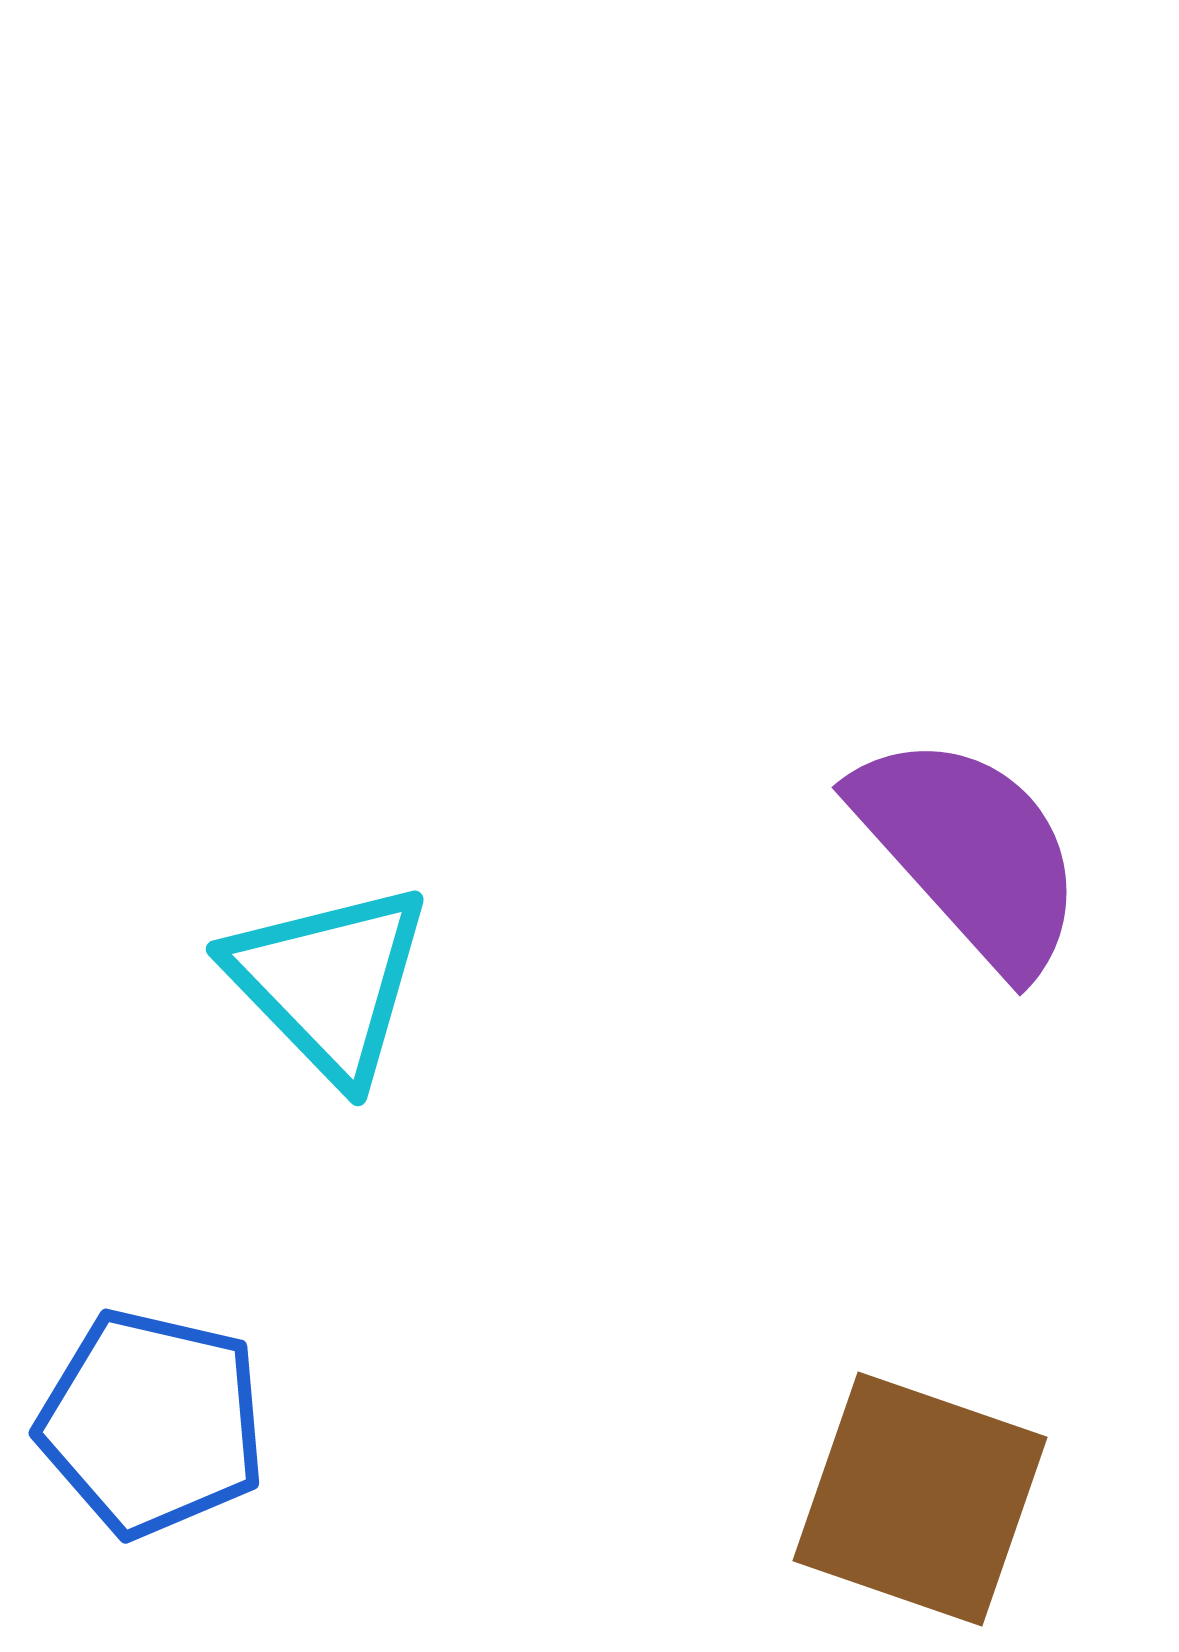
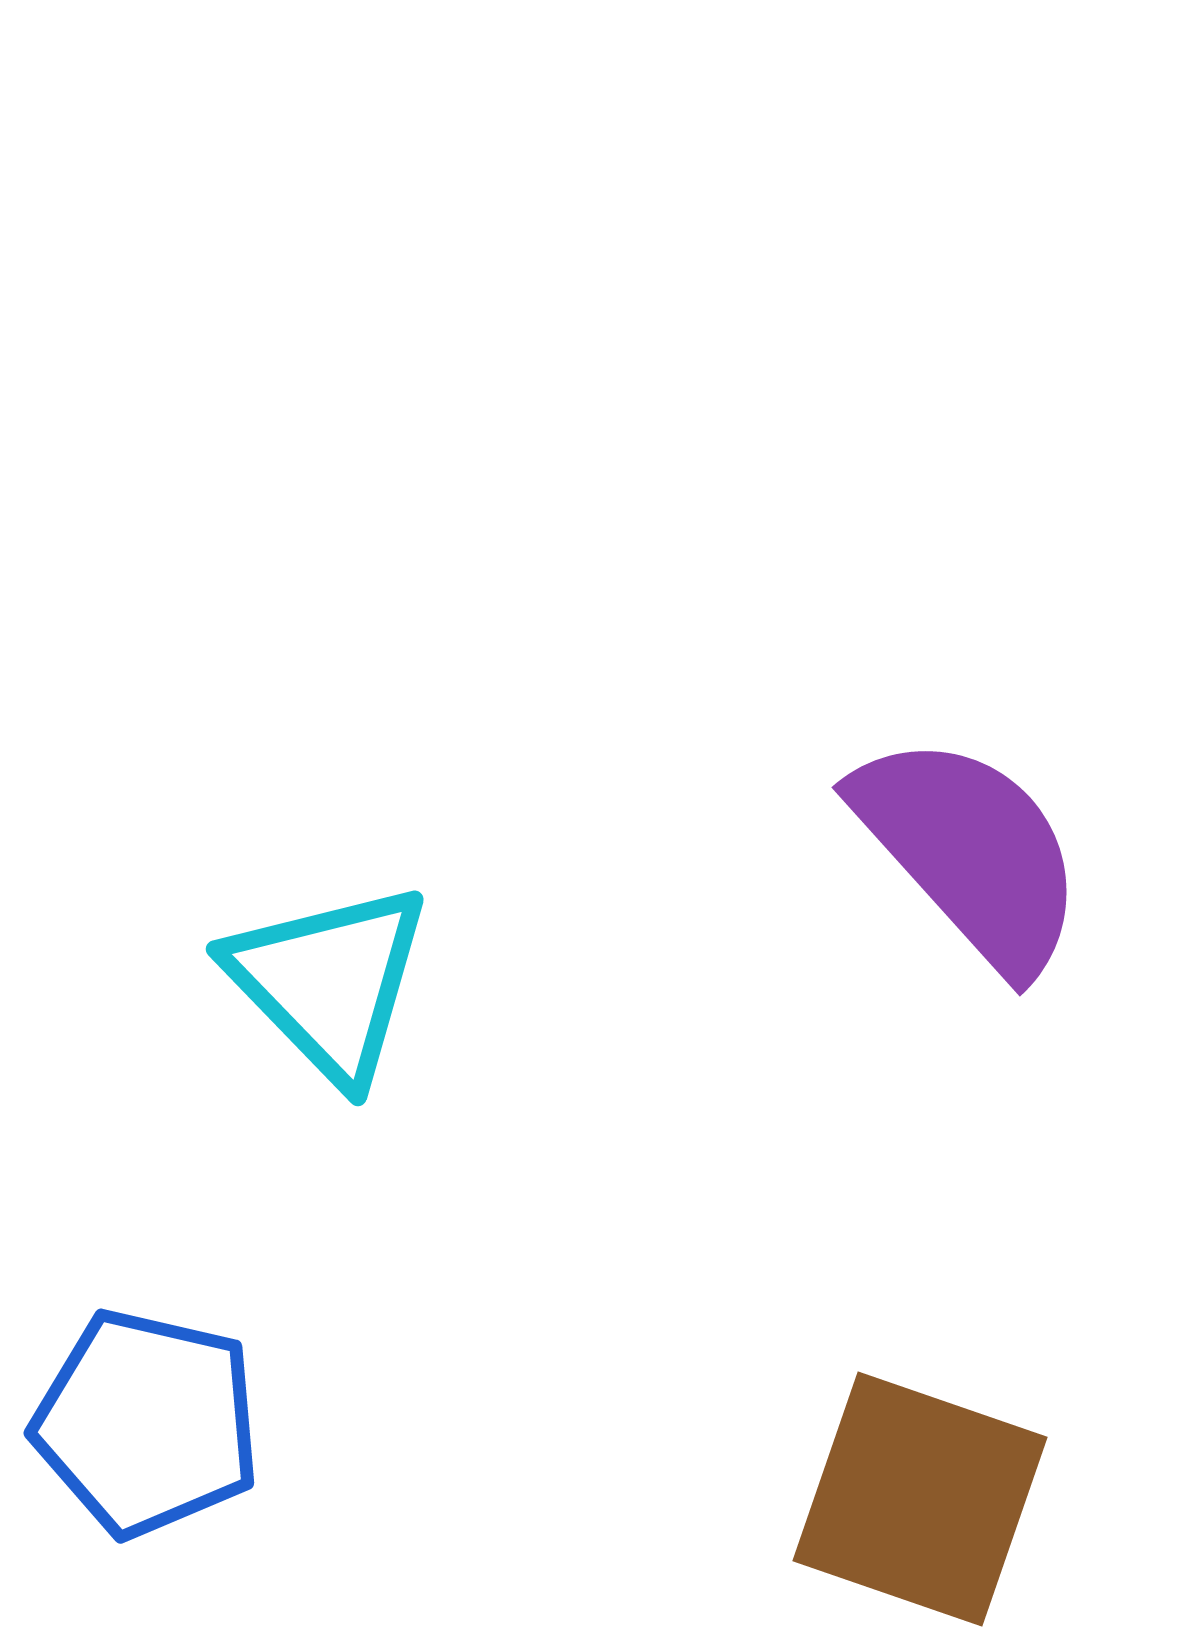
blue pentagon: moved 5 px left
